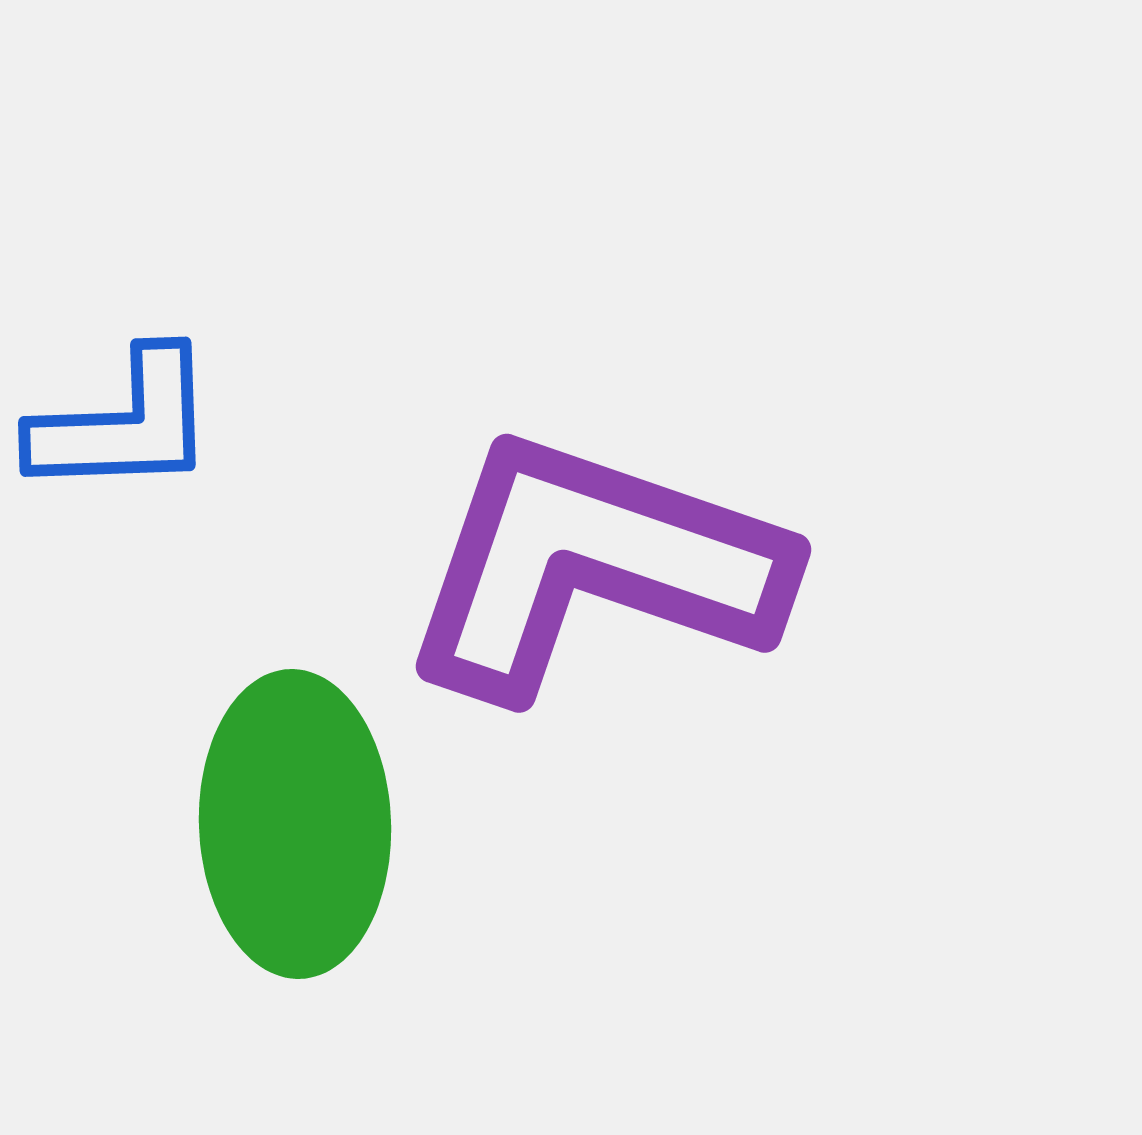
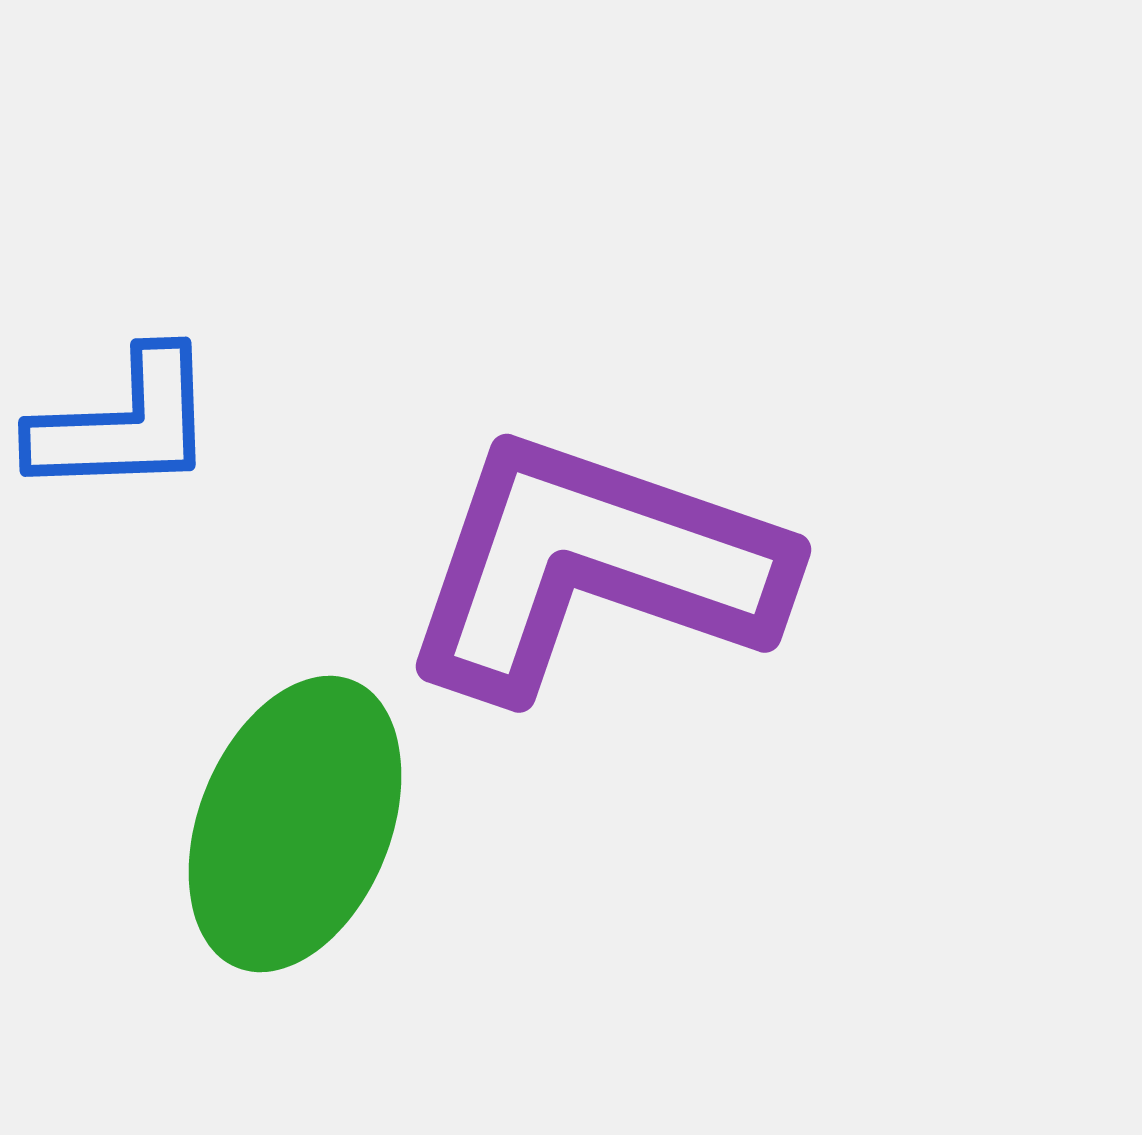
green ellipse: rotated 24 degrees clockwise
